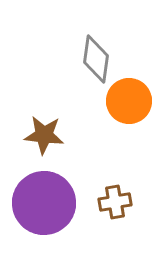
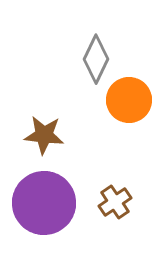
gray diamond: rotated 18 degrees clockwise
orange circle: moved 1 px up
brown cross: rotated 24 degrees counterclockwise
